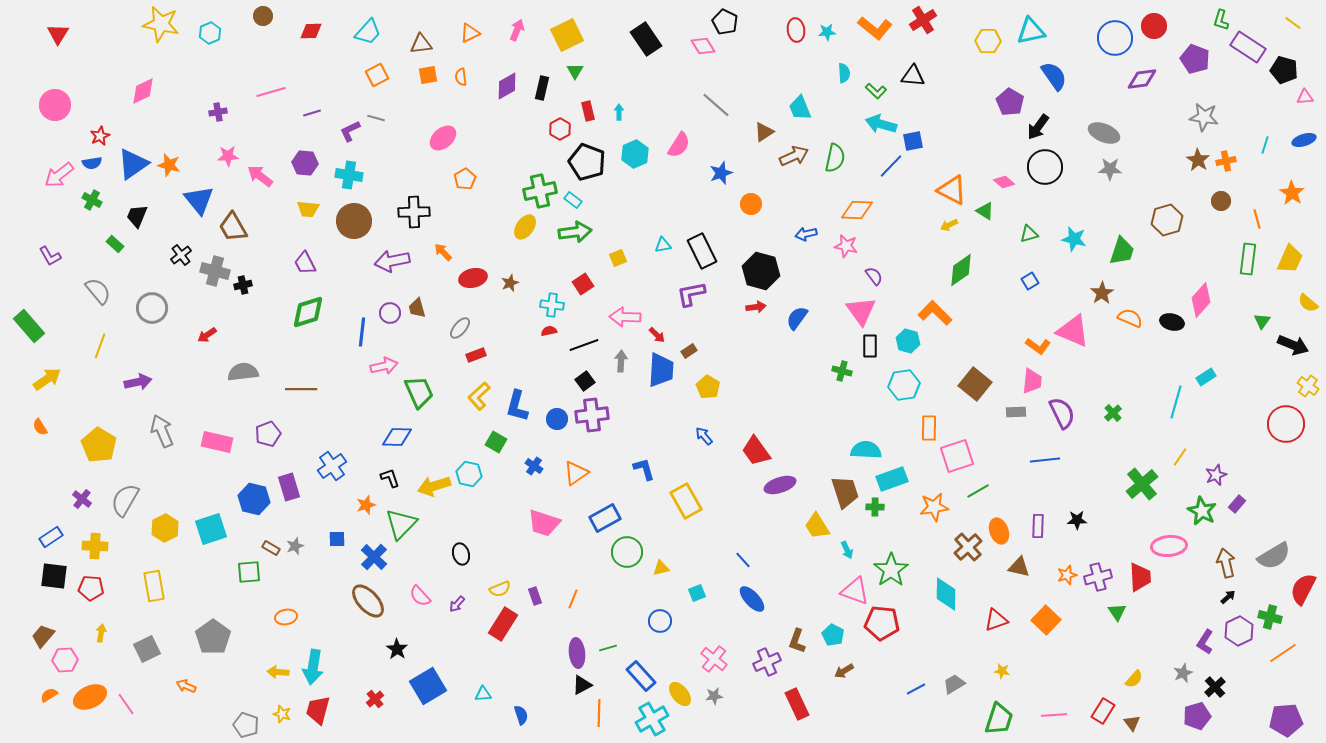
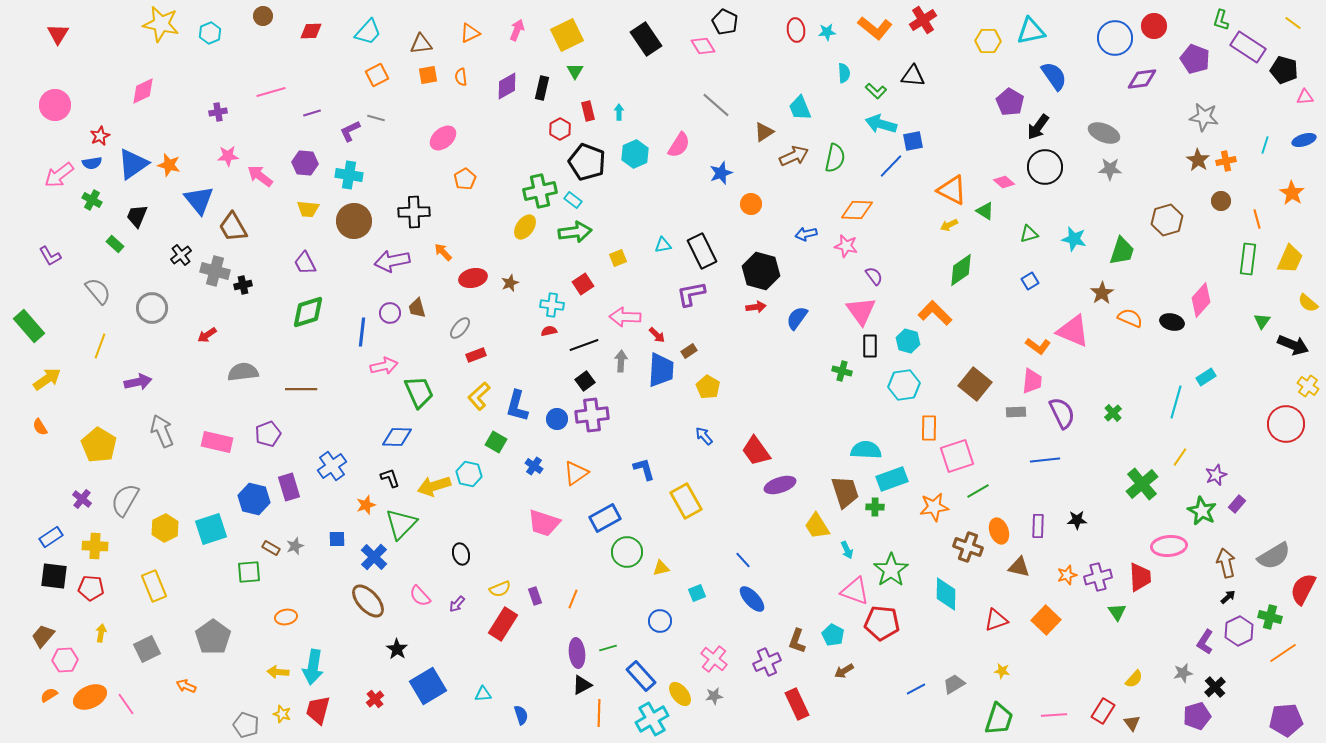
brown cross at (968, 547): rotated 28 degrees counterclockwise
yellow rectangle at (154, 586): rotated 12 degrees counterclockwise
gray star at (1183, 673): rotated 12 degrees clockwise
